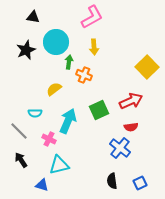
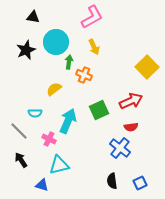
yellow arrow: rotated 21 degrees counterclockwise
